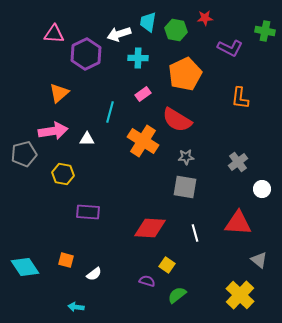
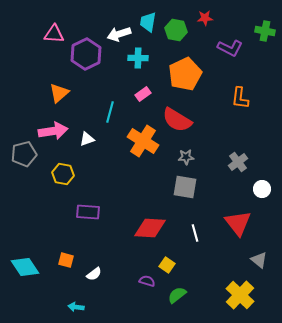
white triangle: rotated 21 degrees counterclockwise
red triangle: rotated 48 degrees clockwise
